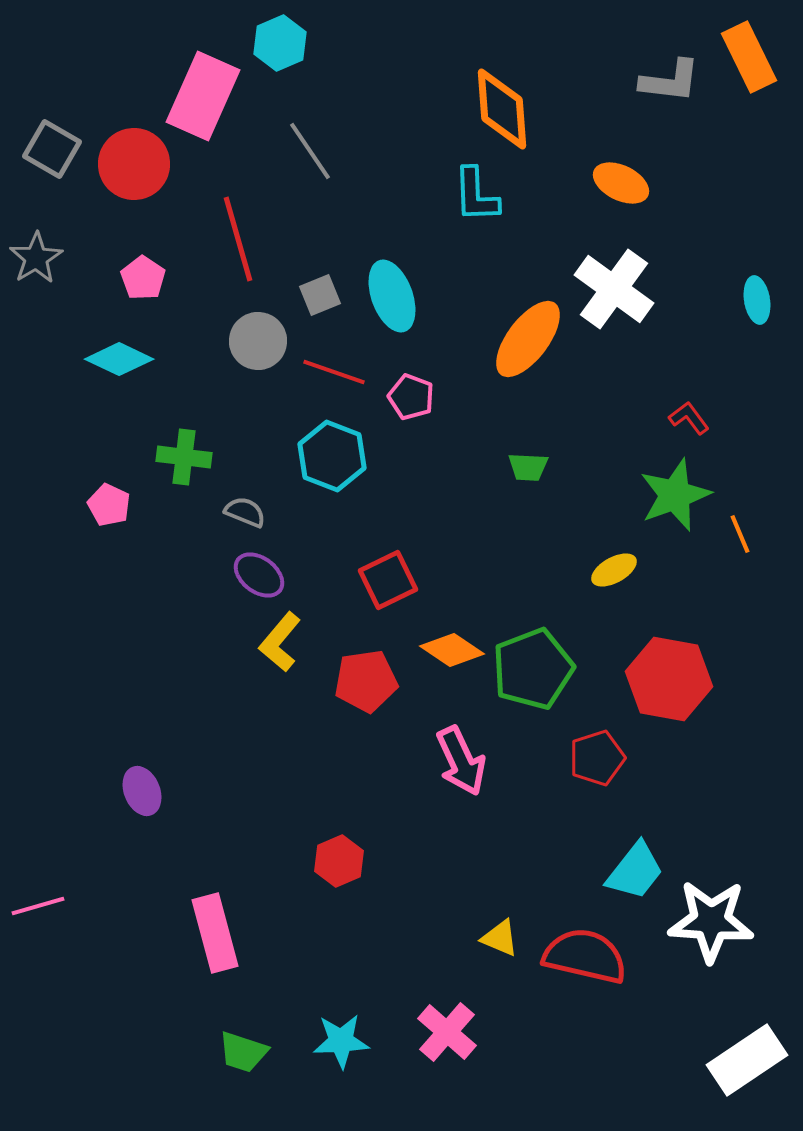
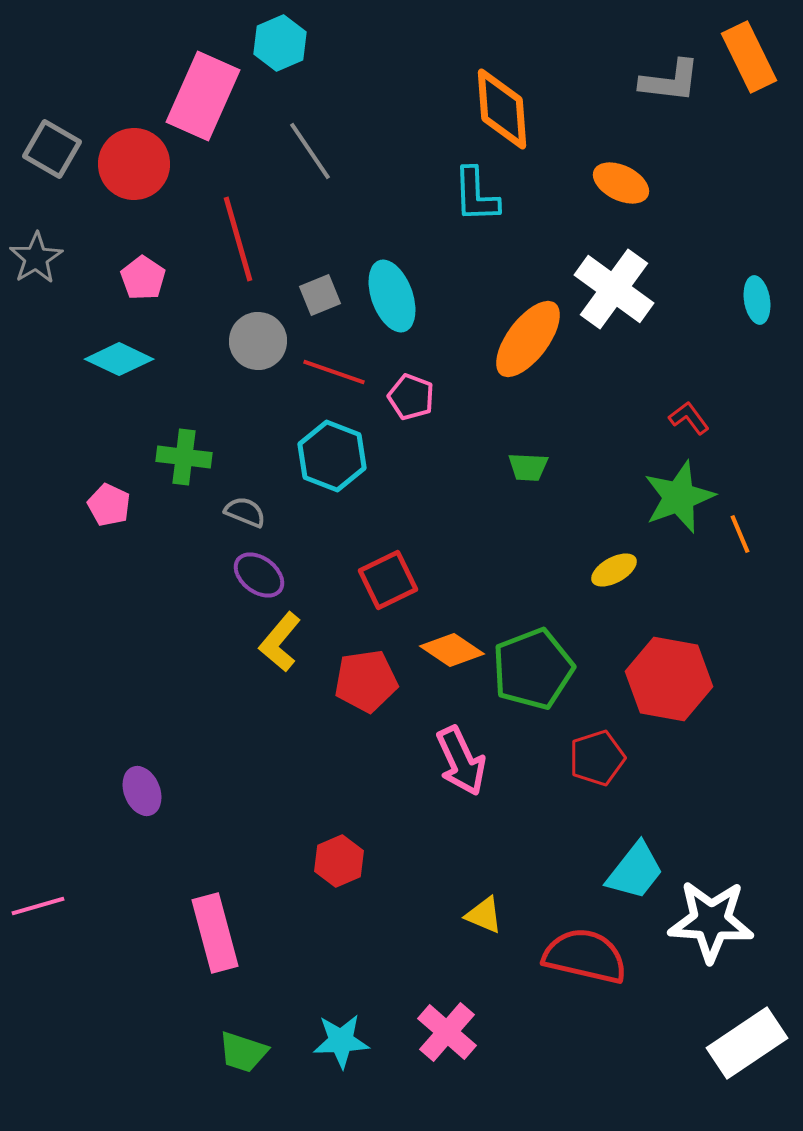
green star at (675, 495): moved 4 px right, 2 px down
yellow triangle at (500, 938): moved 16 px left, 23 px up
white rectangle at (747, 1060): moved 17 px up
